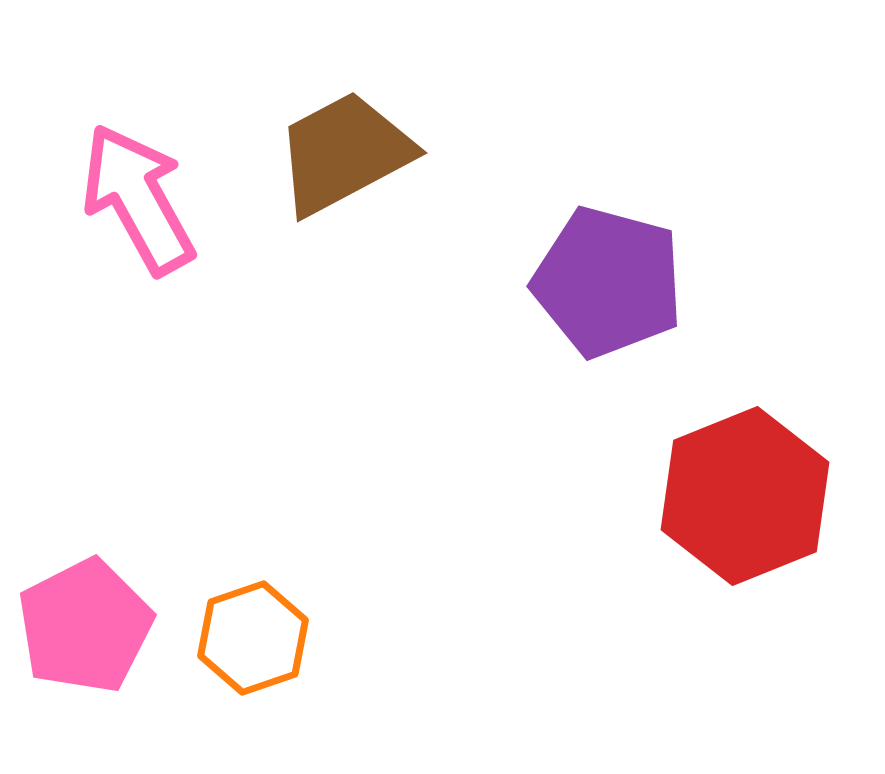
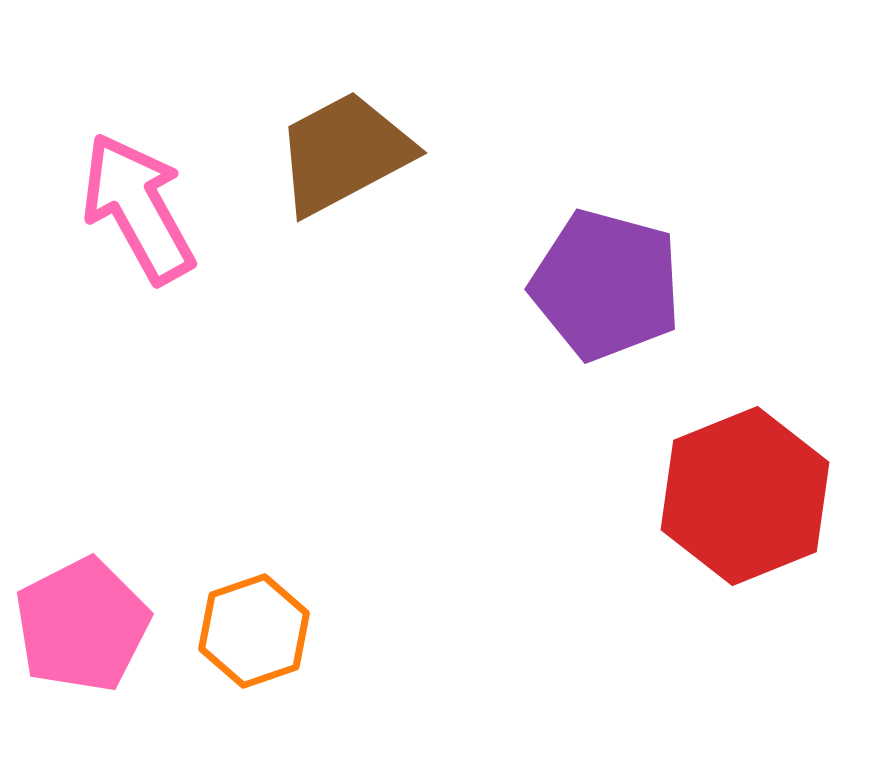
pink arrow: moved 9 px down
purple pentagon: moved 2 px left, 3 px down
pink pentagon: moved 3 px left, 1 px up
orange hexagon: moved 1 px right, 7 px up
